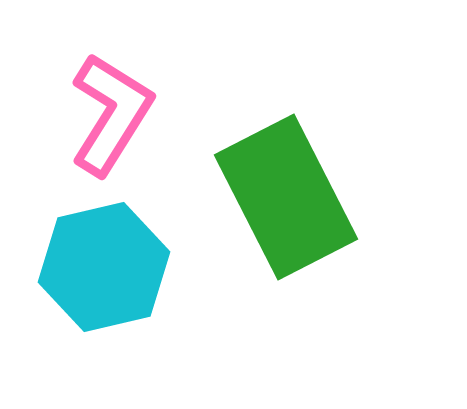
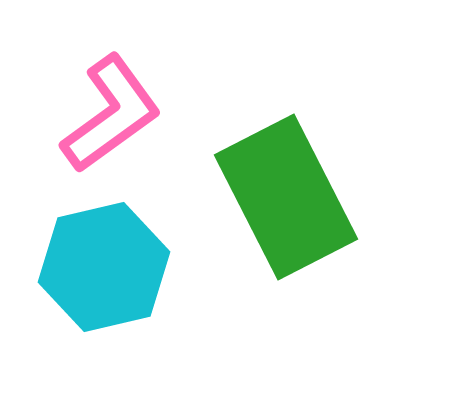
pink L-shape: rotated 22 degrees clockwise
